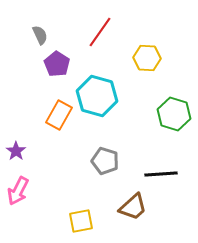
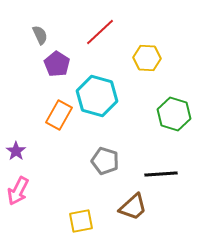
red line: rotated 12 degrees clockwise
